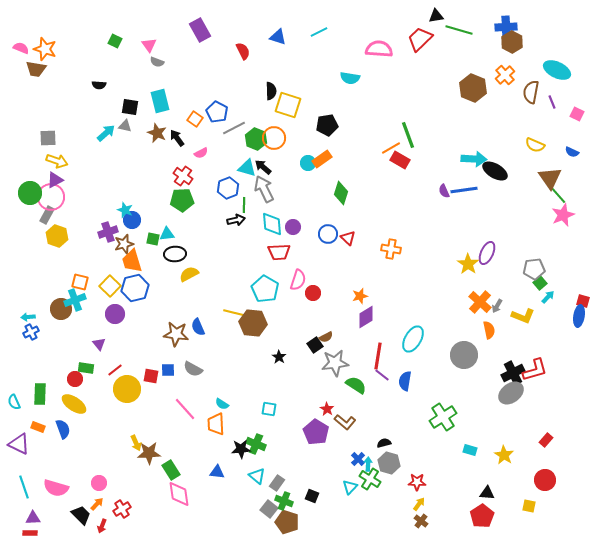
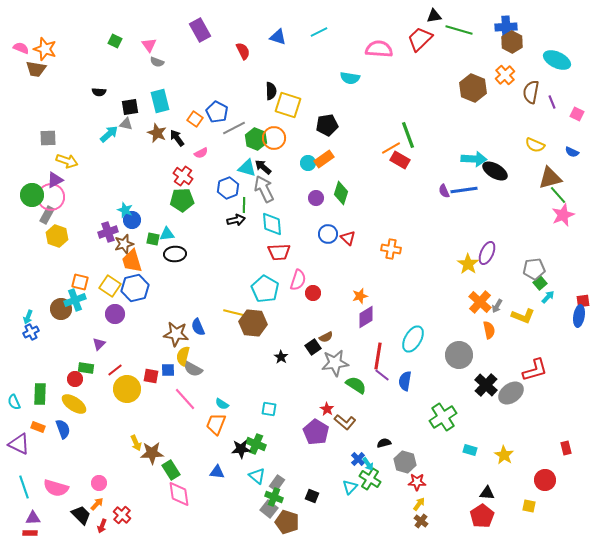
black triangle at (436, 16): moved 2 px left
cyan ellipse at (557, 70): moved 10 px up
black semicircle at (99, 85): moved 7 px down
black square at (130, 107): rotated 18 degrees counterclockwise
gray triangle at (125, 126): moved 1 px right, 2 px up
cyan arrow at (106, 133): moved 3 px right, 1 px down
orange rectangle at (322, 159): moved 2 px right
yellow arrow at (57, 161): moved 10 px right
brown triangle at (550, 178): rotated 50 degrees clockwise
green circle at (30, 193): moved 2 px right, 2 px down
purple circle at (293, 227): moved 23 px right, 29 px up
yellow semicircle at (189, 274): moved 6 px left, 82 px down; rotated 48 degrees counterclockwise
yellow square at (110, 286): rotated 10 degrees counterclockwise
red square at (583, 301): rotated 24 degrees counterclockwise
cyan arrow at (28, 317): rotated 64 degrees counterclockwise
purple triangle at (99, 344): rotated 24 degrees clockwise
black square at (315, 345): moved 2 px left, 2 px down
gray circle at (464, 355): moved 5 px left
black star at (279, 357): moved 2 px right
black cross at (513, 373): moved 27 px left, 12 px down; rotated 20 degrees counterclockwise
pink line at (185, 409): moved 10 px up
orange trapezoid at (216, 424): rotated 25 degrees clockwise
red rectangle at (546, 440): moved 20 px right, 8 px down; rotated 56 degrees counterclockwise
brown star at (149, 453): moved 3 px right
gray hexagon at (389, 463): moved 16 px right, 1 px up
cyan arrow at (368, 464): rotated 144 degrees clockwise
green cross at (284, 501): moved 10 px left, 4 px up
red cross at (122, 509): moved 6 px down; rotated 18 degrees counterclockwise
